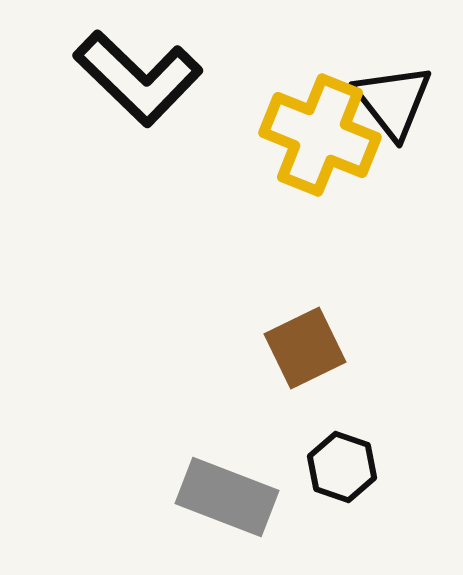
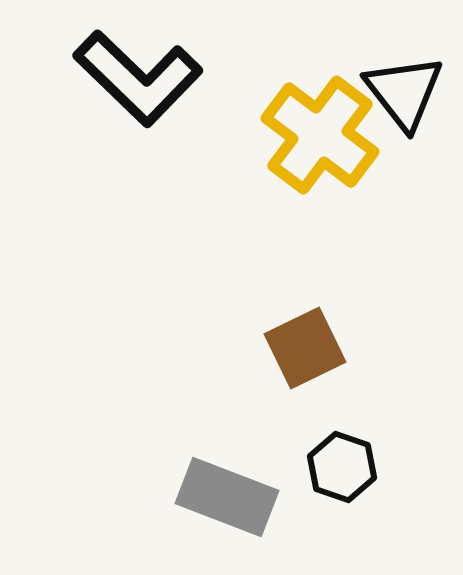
black triangle: moved 11 px right, 9 px up
yellow cross: rotated 15 degrees clockwise
